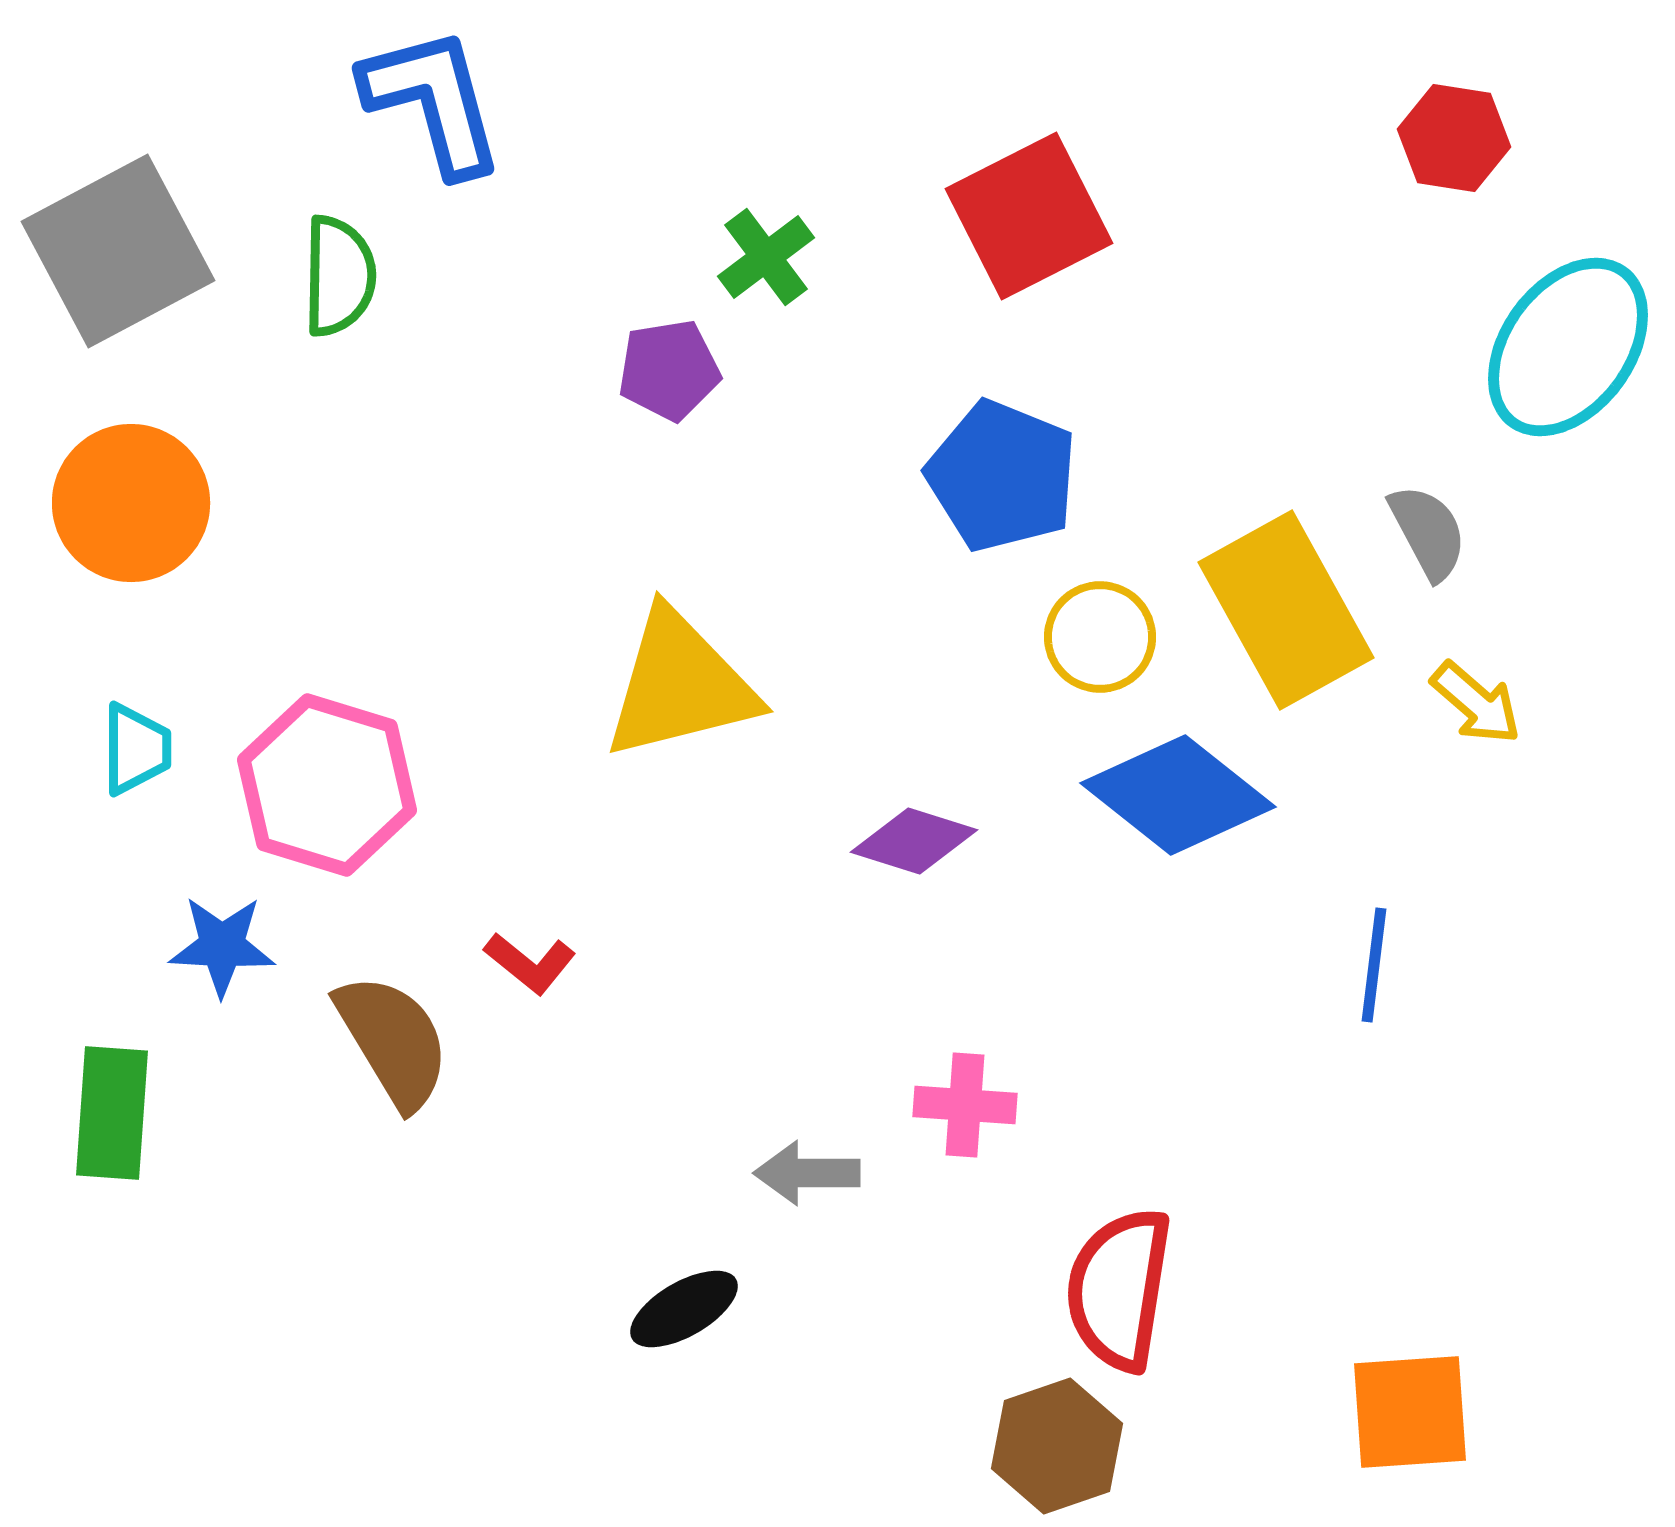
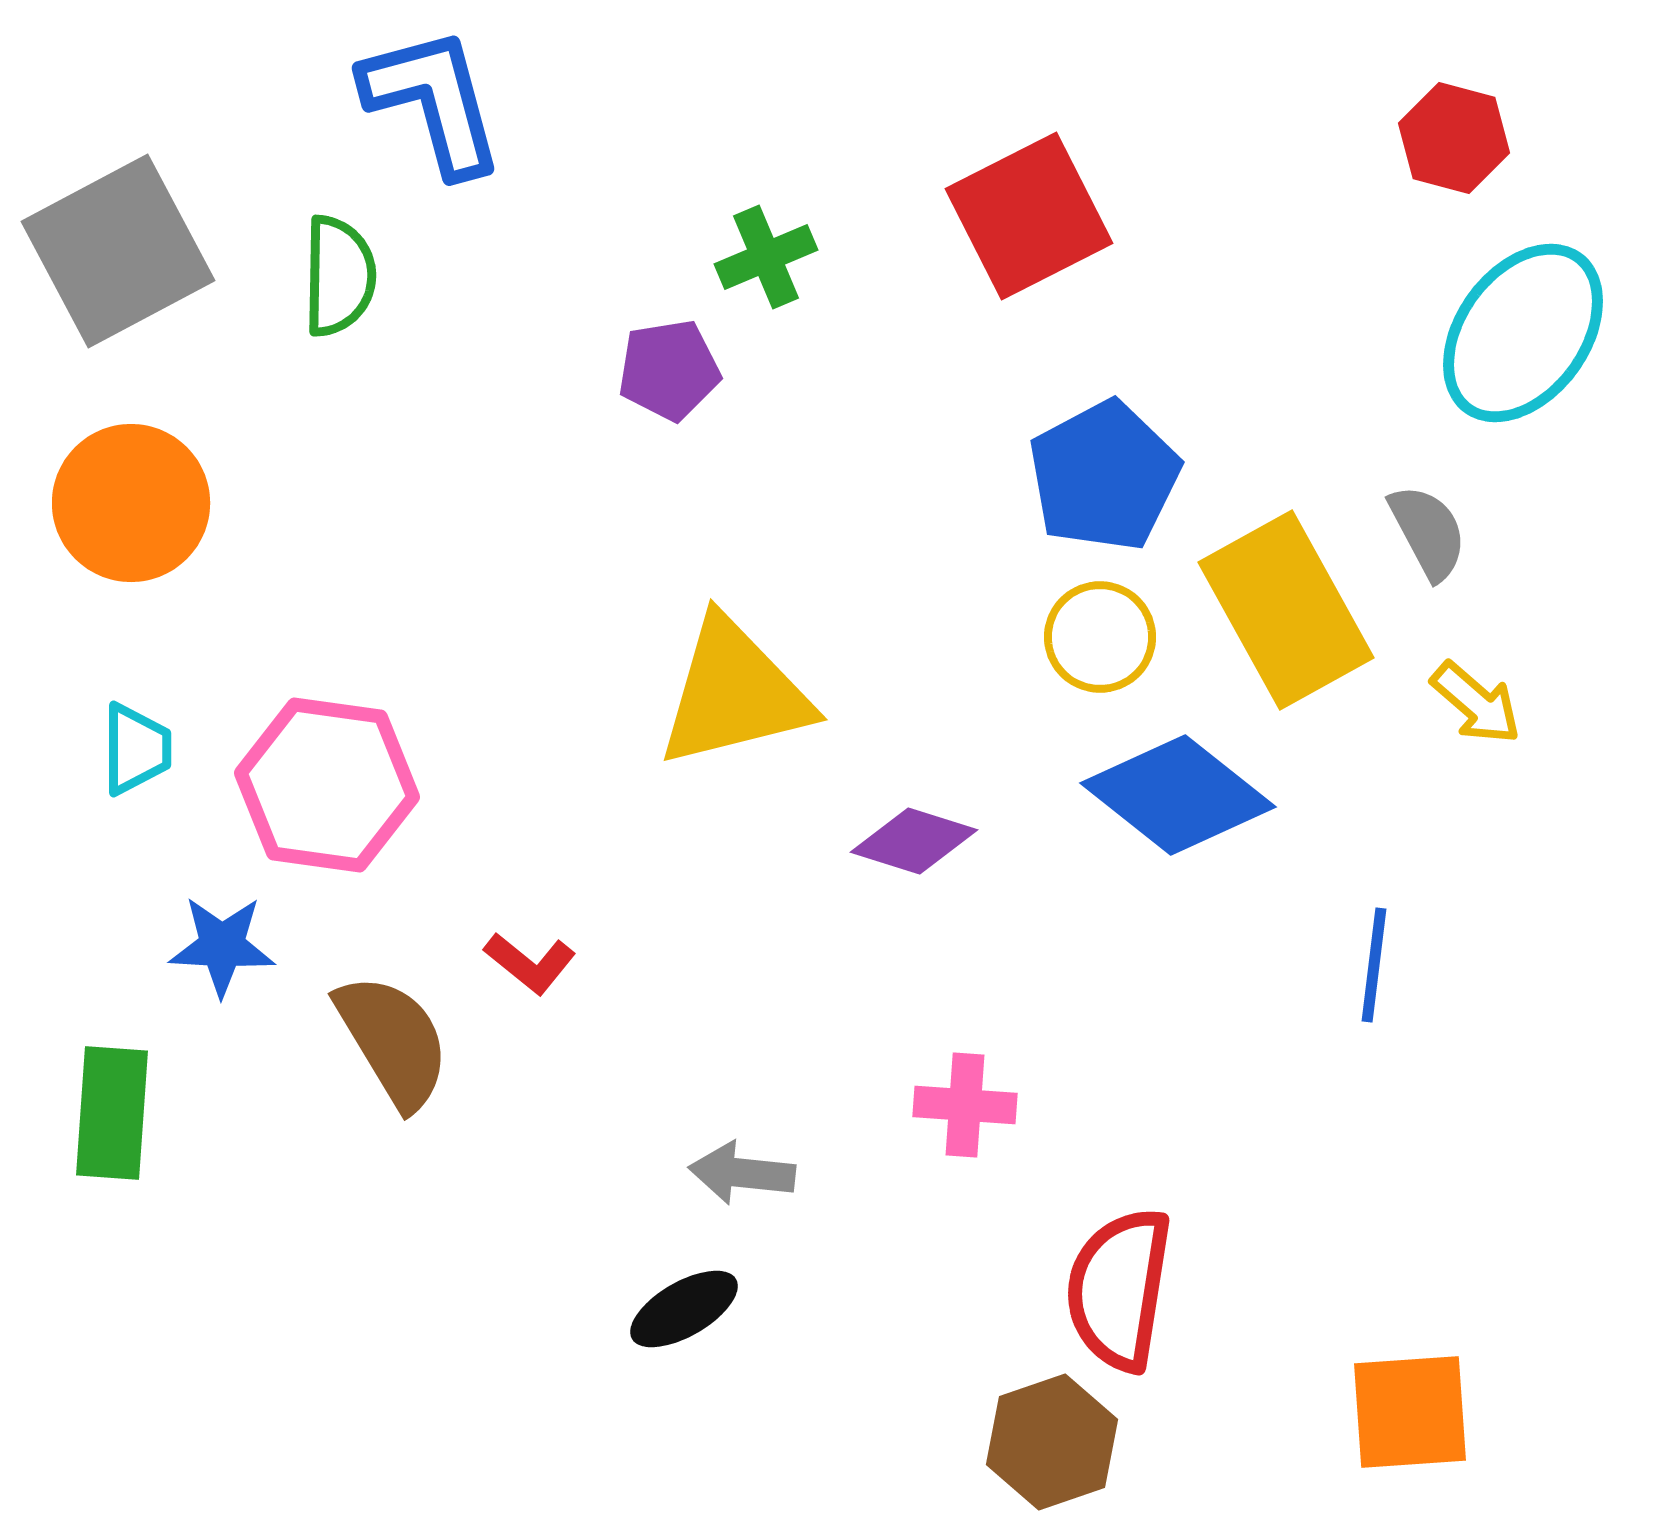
red hexagon: rotated 6 degrees clockwise
green cross: rotated 14 degrees clockwise
cyan ellipse: moved 45 px left, 14 px up
blue pentagon: moved 102 px right; rotated 22 degrees clockwise
yellow triangle: moved 54 px right, 8 px down
pink hexagon: rotated 9 degrees counterclockwise
gray arrow: moved 65 px left; rotated 6 degrees clockwise
brown hexagon: moved 5 px left, 4 px up
